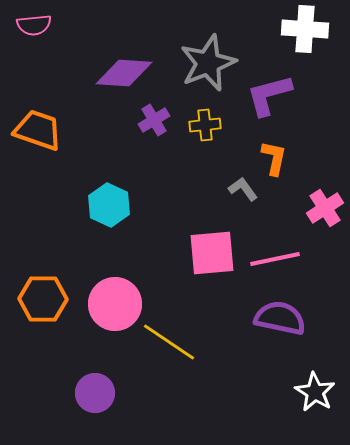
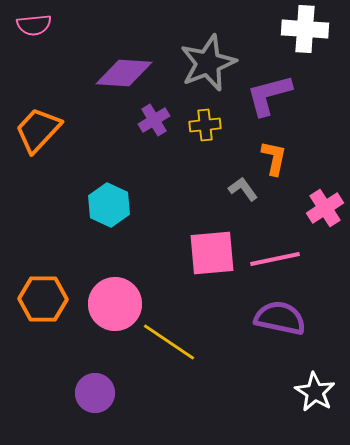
orange trapezoid: rotated 66 degrees counterclockwise
